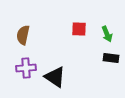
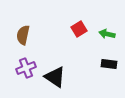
red square: rotated 35 degrees counterclockwise
green arrow: rotated 126 degrees clockwise
black rectangle: moved 2 px left, 6 px down
purple cross: rotated 18 degrees counterclockwise
